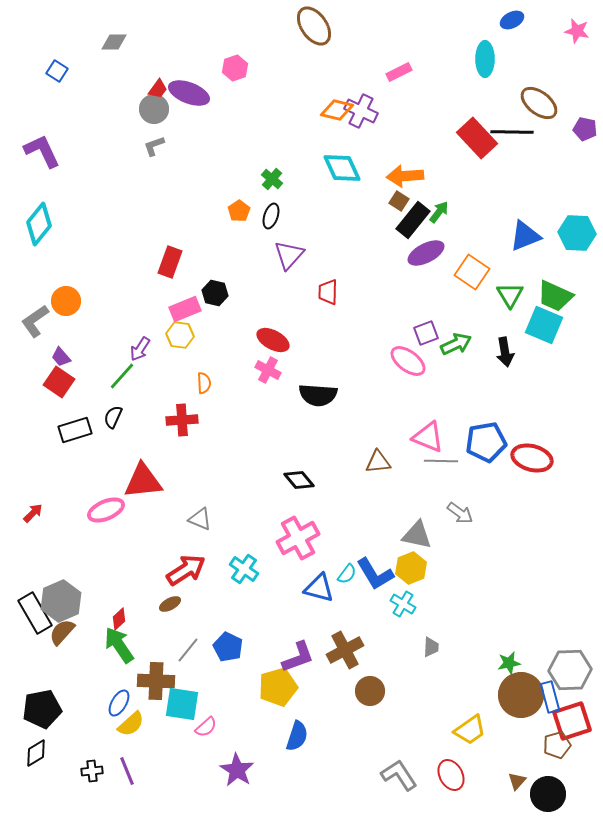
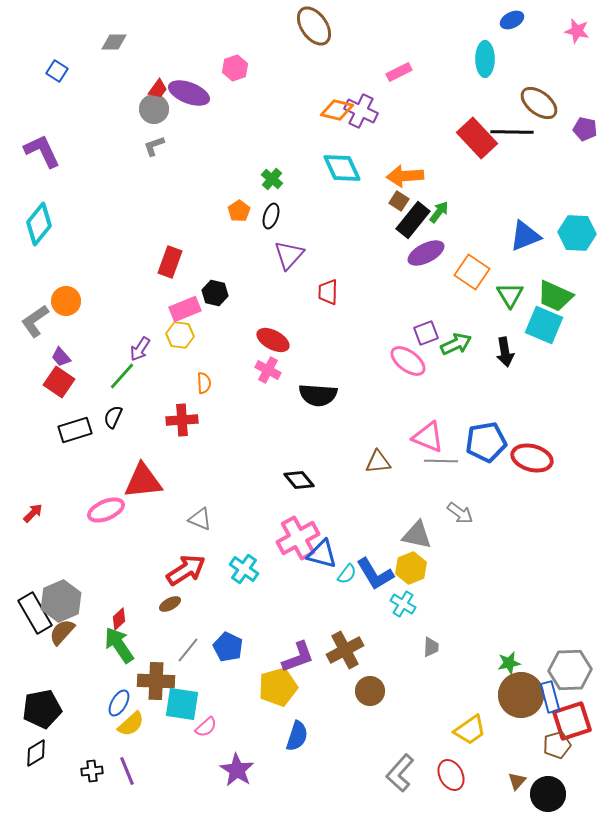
blue triangle at (319, 588): moved 3 px right, 34 px up
gray L-shape at (399, 775): moved 1 px right, 2 px up; rotated 105 degrees counterclockwise
